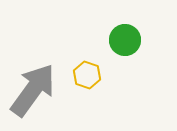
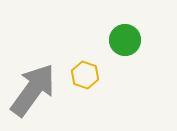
yellow hexagon: moved 2 px left
